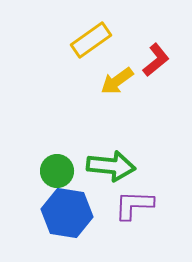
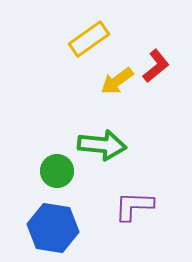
yellow rectangle: moved 2 px left, 1 px up
red L-shape: moved 6 px down
green arrow: moved 9 px left, 21 px up
purple L-shape: moved 1 px down
blue hexagon: moved 14 px left, 15 px down
